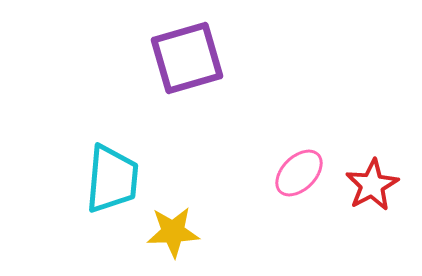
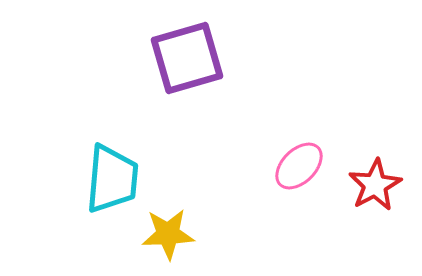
pink ellipse: moved 7 px up
red star: moved 3 px right
yellow star: moved 5 px left, 2 px down
